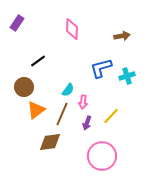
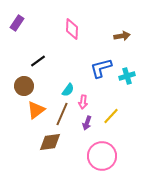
brown circle: moved 1 px up
